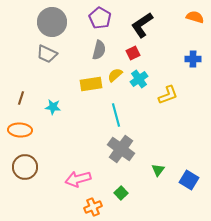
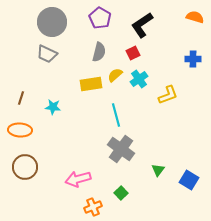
gray semicircle: moved 2 px down
